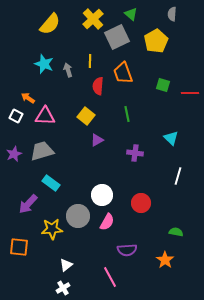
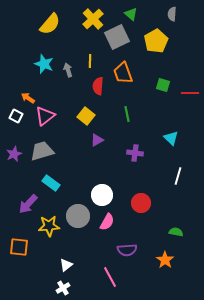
pink triangle: rotated 40 degrees counterclockwise
yellow star: moved 3 px left, 3 px up
